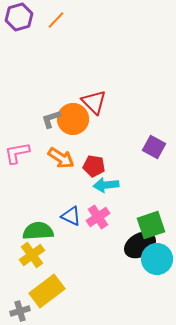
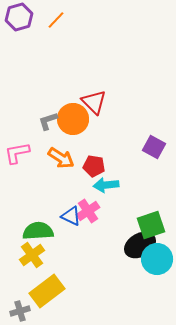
gray L-shape: moved 3 px left, 2 px down
pink cross: moved 10 px left, 6 px up
